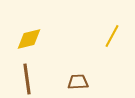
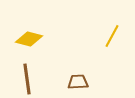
yellow diamond: rotated 28 degrees clockwise
